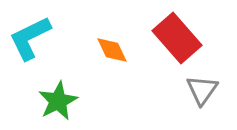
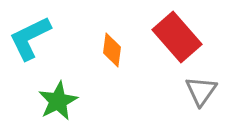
red rectangle: moved 1 px up
orange diamond: rotated 32 degrees clockwise
gray triangle: moved 1 px left, 1 px down
